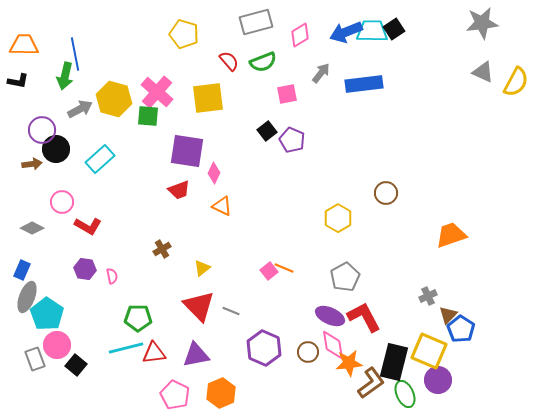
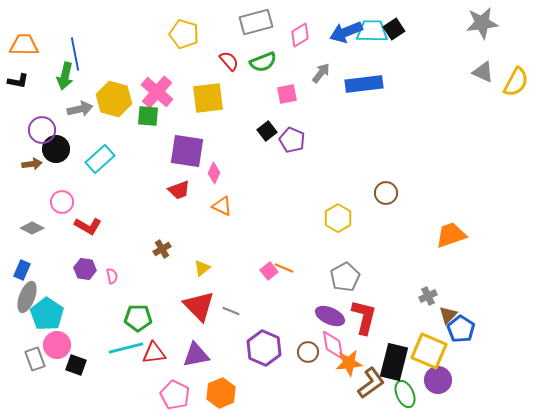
gray arrow at (80, 109): rotated 15 degrees clockwise
red L-shape at (364, 317): rotated 42 degrees clockwise
black square at (76, 365): rotated 20 degrees counterclockwise
